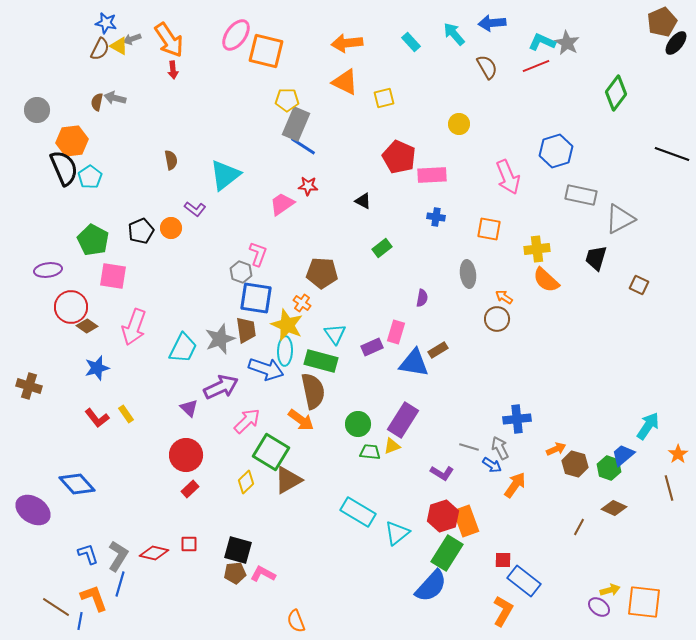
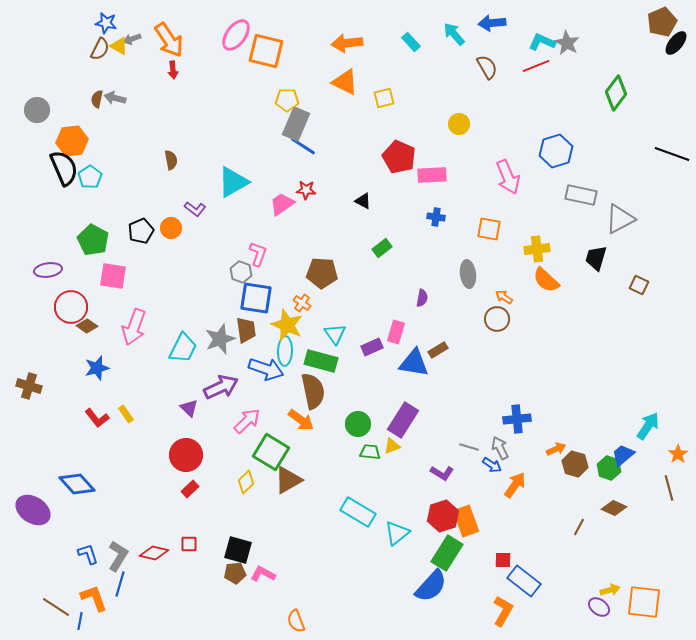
brown semicircle at (97, 102): moved 3 px up
cyan triangle at (225, 175): moved 8 px right, 7 px down; rotated 8 degrees clockwise
red star at (308, 186): moved 2 px left, 4 px down
